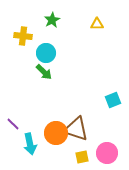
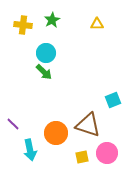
yellow cross: moved 11 px up
brown triangle: moved 12 px right, 4 px up
cyan arrow: moved 6 px down
